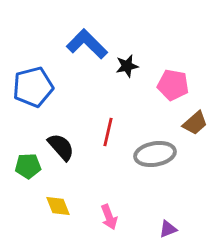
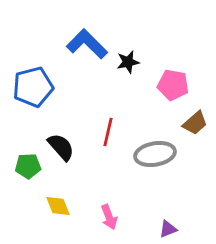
black star: moved 1 px right, 4 px up
